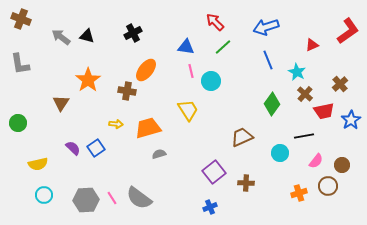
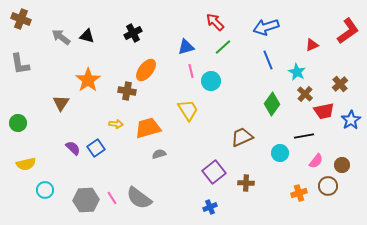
blue triangle at (186, 47): rotated 24 degrees counterclockwise
yellow semicircle at (38, 164): moved 12 px left
cyan circle at (44, 195): moved 1 px right, 5 px up
